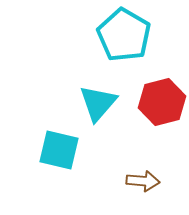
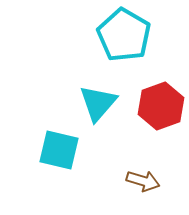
red hexagon: moved 1 px left, 4 px down; rotated 6 degrees counterclockwise
brown arrow: rotated 12 degrees clockwise
